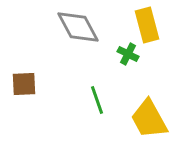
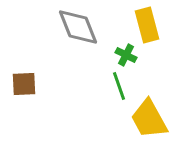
gray diamond: rotated 6 degrees clockwise
green cross: moved 2 px left, 1 px down
green line: moved 22 px right, 14 px up
